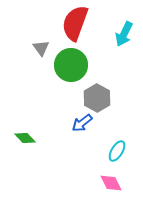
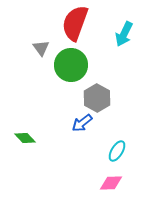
pink diamond: rotated 65 degrees counterclockwise
